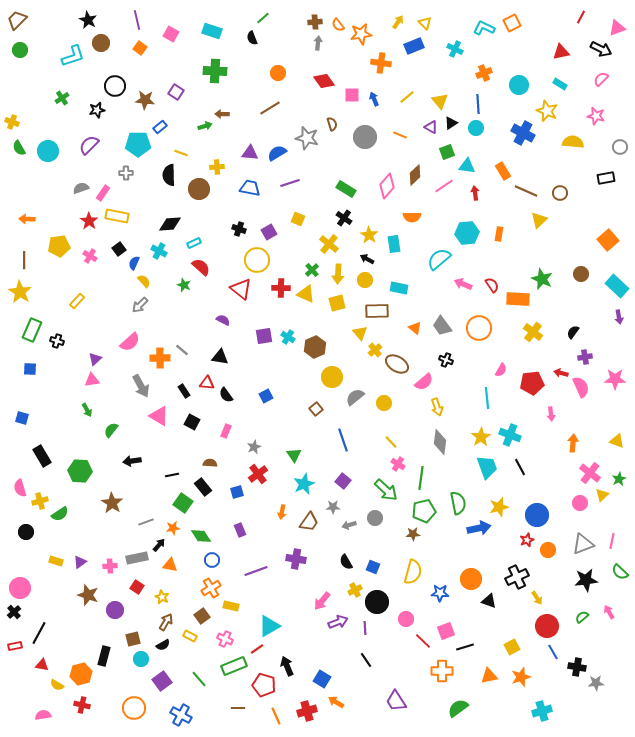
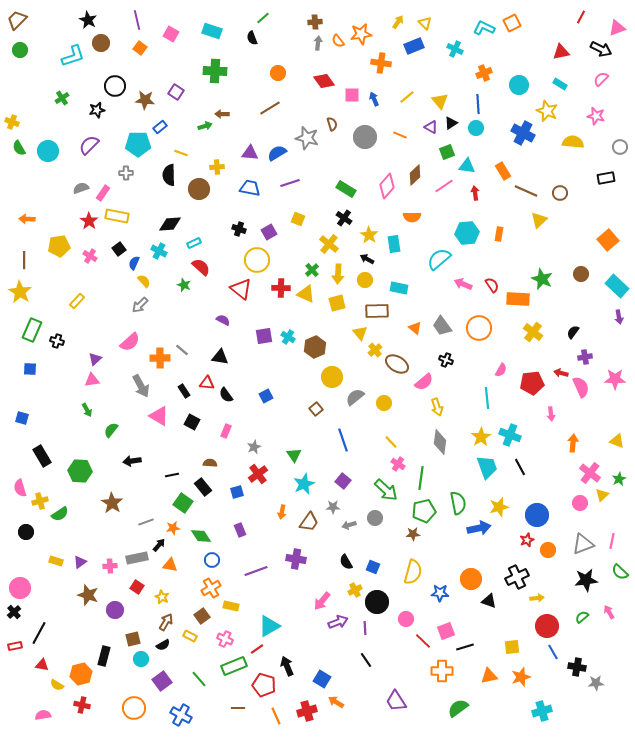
orange semicircle at (338, 25): moved 16 px down
yellow arrow at (537, 598): rotated 64 degrees counterclockwise
yellow square at (512, 647): rotated 21 degrees clockwise
